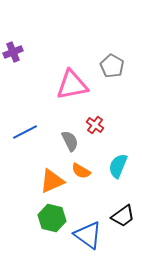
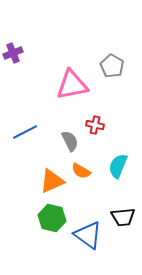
purple cross: moved 1 px down
red cross: rotated 24 degrees counterclockwise
black trapezoid: moved 1 px down; rotated 30 degrees clockwise
